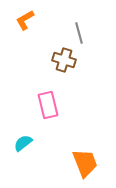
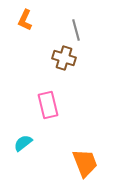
orange L-shape: rotated 35 degrees counterclockwise
gray line: moved 3 px left, 3 px up
brown cross: moved 2 px up
